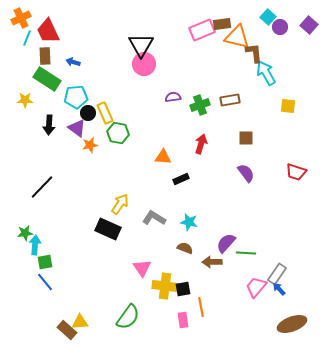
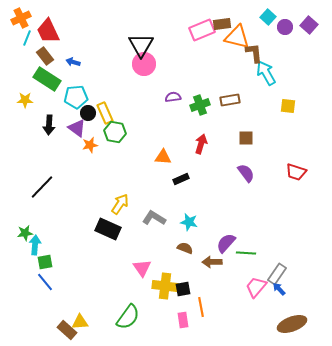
purple circle at (280, 27): moved 5 px right
brown rectangle at (45, 56): rotated 36 degrees counterclockwise
green hexagon at (118, 133): moved 3 px left, 1 px up
